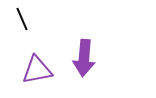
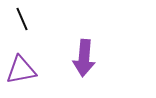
purple triangle: moved 16 px left
